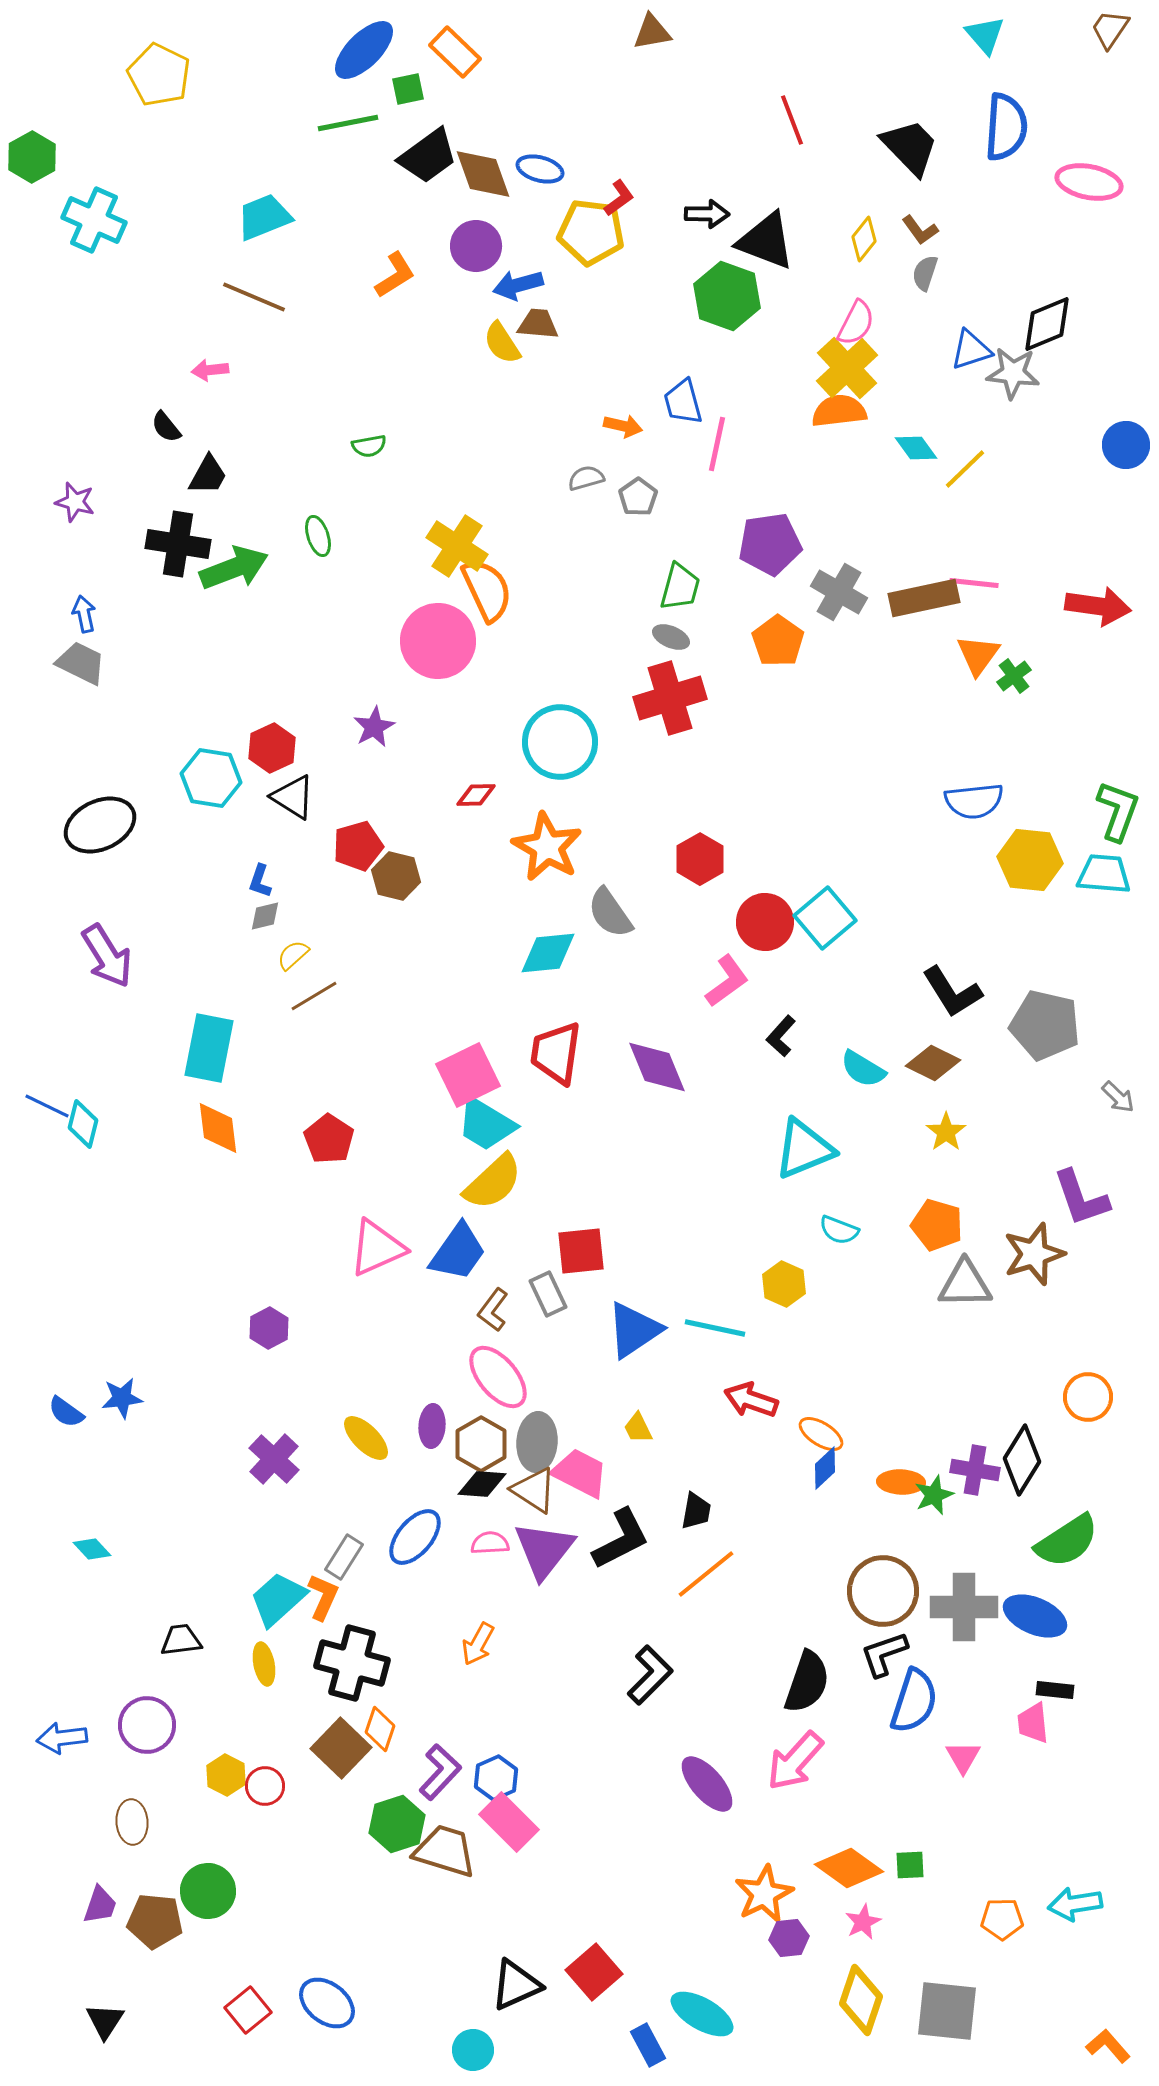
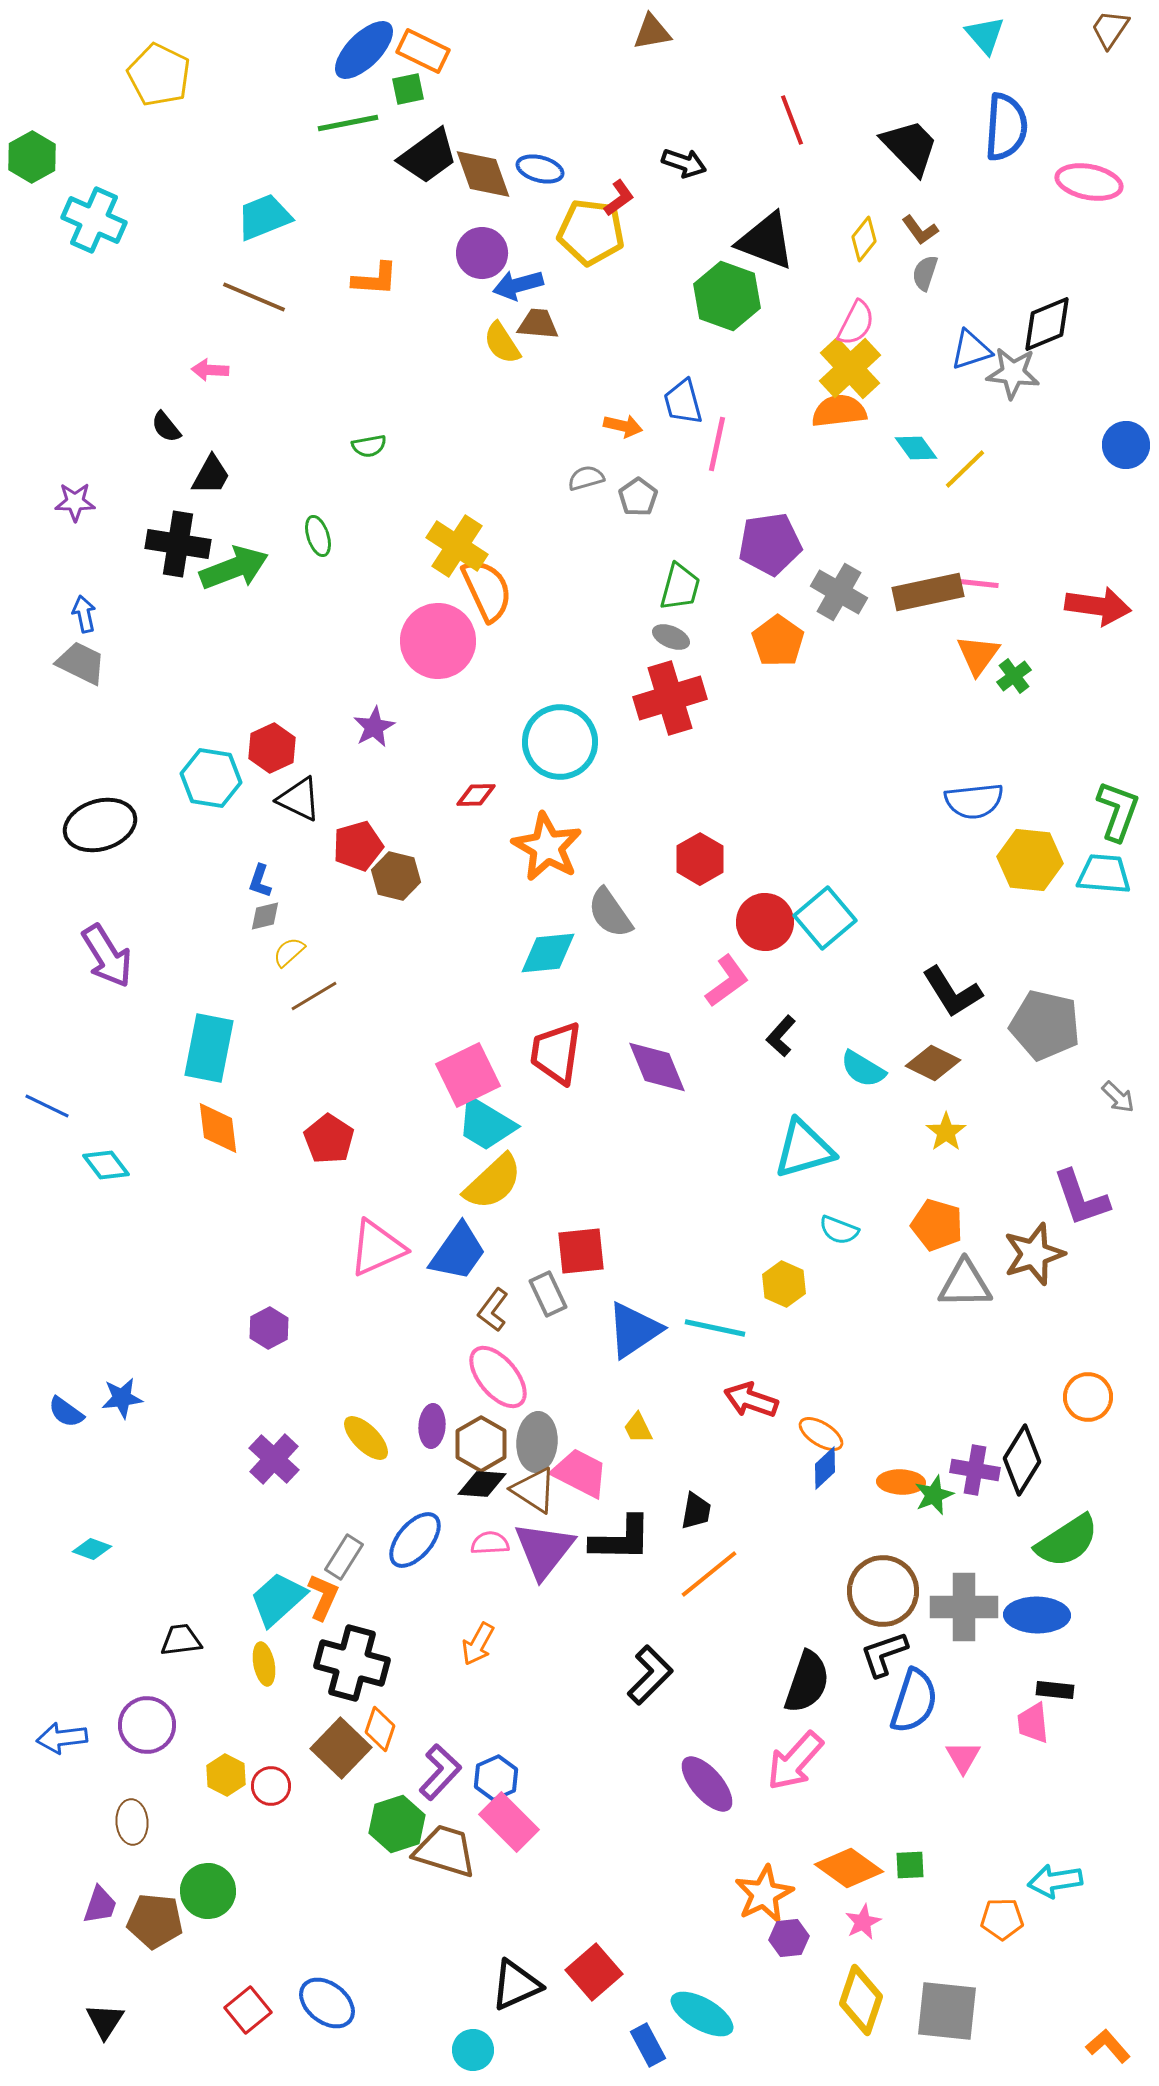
orange rectangle at (455, 52): moved 32 px left, 1 px up; rotated 18 degrees counterclockwise
black arrow at (707, 214): moved 23 px left, 51 px up; rotated 18 degrees clockwise
purple circle at (476, 246): moved 6 px right, 7 px down
orange L-shape at (395, 275): moved 20 px left, 4 px down; rotated 36 degrees clockwise
yellow cross at (847, 368): moved 3 px right
pink arrow at (210, 370): rotated 9 degrees clockwise
black trapezoid at (208, 475): moved 3 px right
purple star at (75, 502): rotated 15 degrees counterclockwise
brown rectangle at (924, 598): moved 4 px right, 6 px up
black triangle at (293, 797): moved 6 px right, 2 px down; rotated 6 degrees counterclockwise
black ellipse at (100, 825): rotated 8 degrees clockwise
yellow semicircle at (293, 955): moved 4 px left, 3 px up
cyan diamond at (83, 1124): moved 23 px right, 41 px down; rotated 51 degrees counterclockwise
cyan triangle at (804, 1149): rotated 6 degrees clockwise
blue ellipse at (415, 1537): moved 3 px down
black L-shape at (621, 1539): rotated 28 degrees clockwise
cyan diamond at (92, 1549): rotated 27 degrees counterclockwise
orange line at (706, 1574): moved 3 px right
blue ellipse at (1035, 1616): moved 2 px right, 1 px up; rotated 22 degrees counterclockwise
red circle at (265, 1786): moved 6 px right
cyan arrow at (1075, 1904): moved 20 px left, 23 px up
